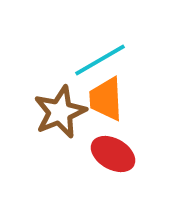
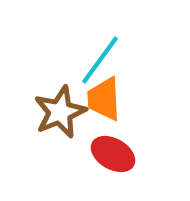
cyan line: rotated 24 degrees counterclockwise
orange trapezoid: moved 2 px left
